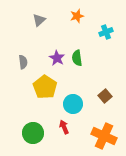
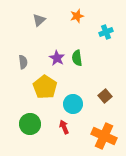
green circle: moved 3 px left, 9 px up
